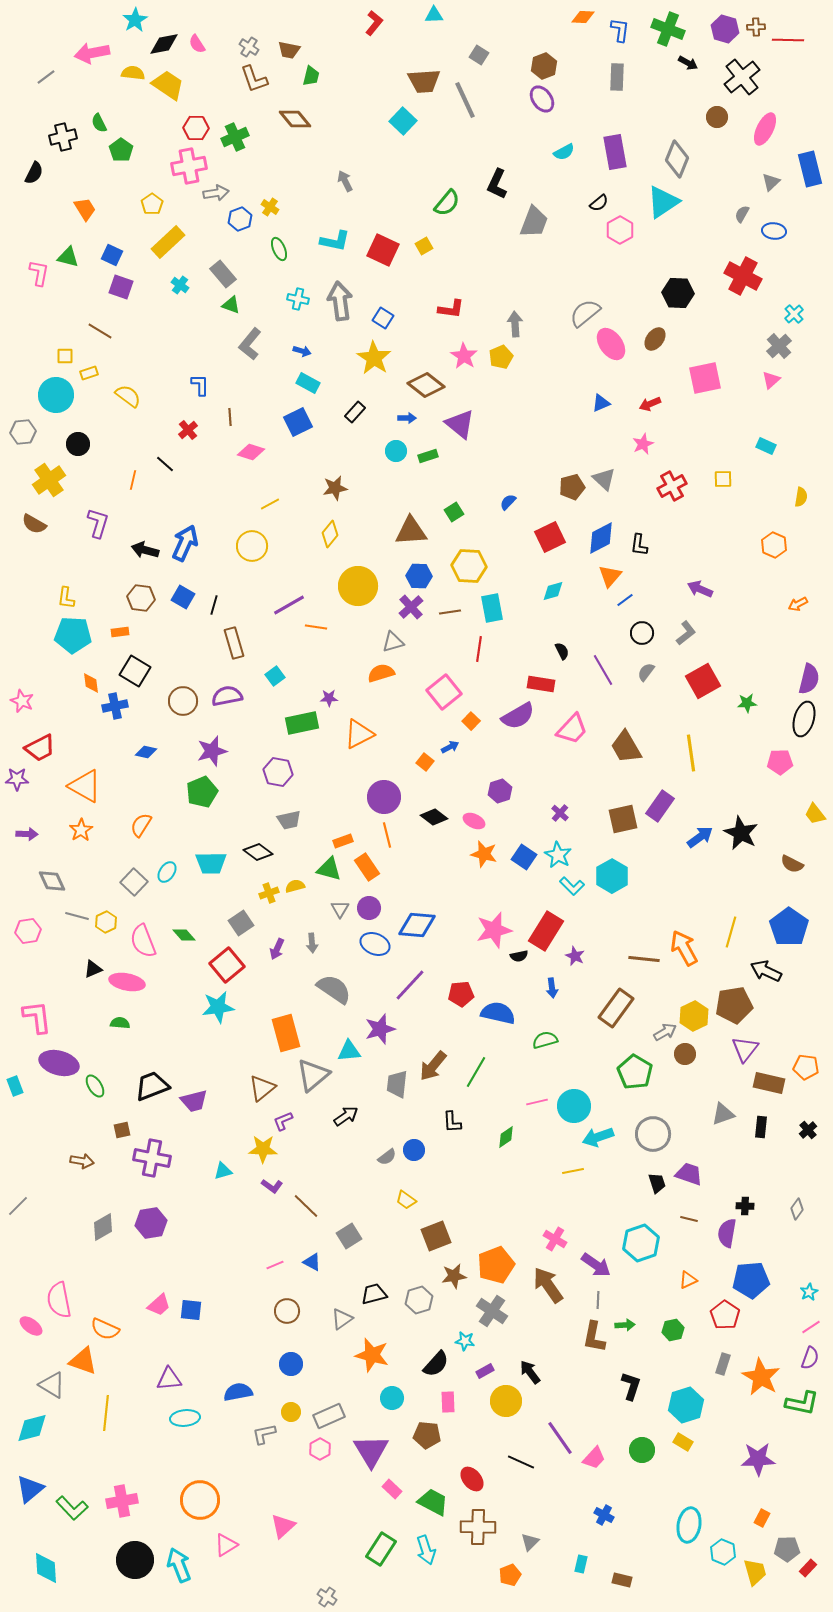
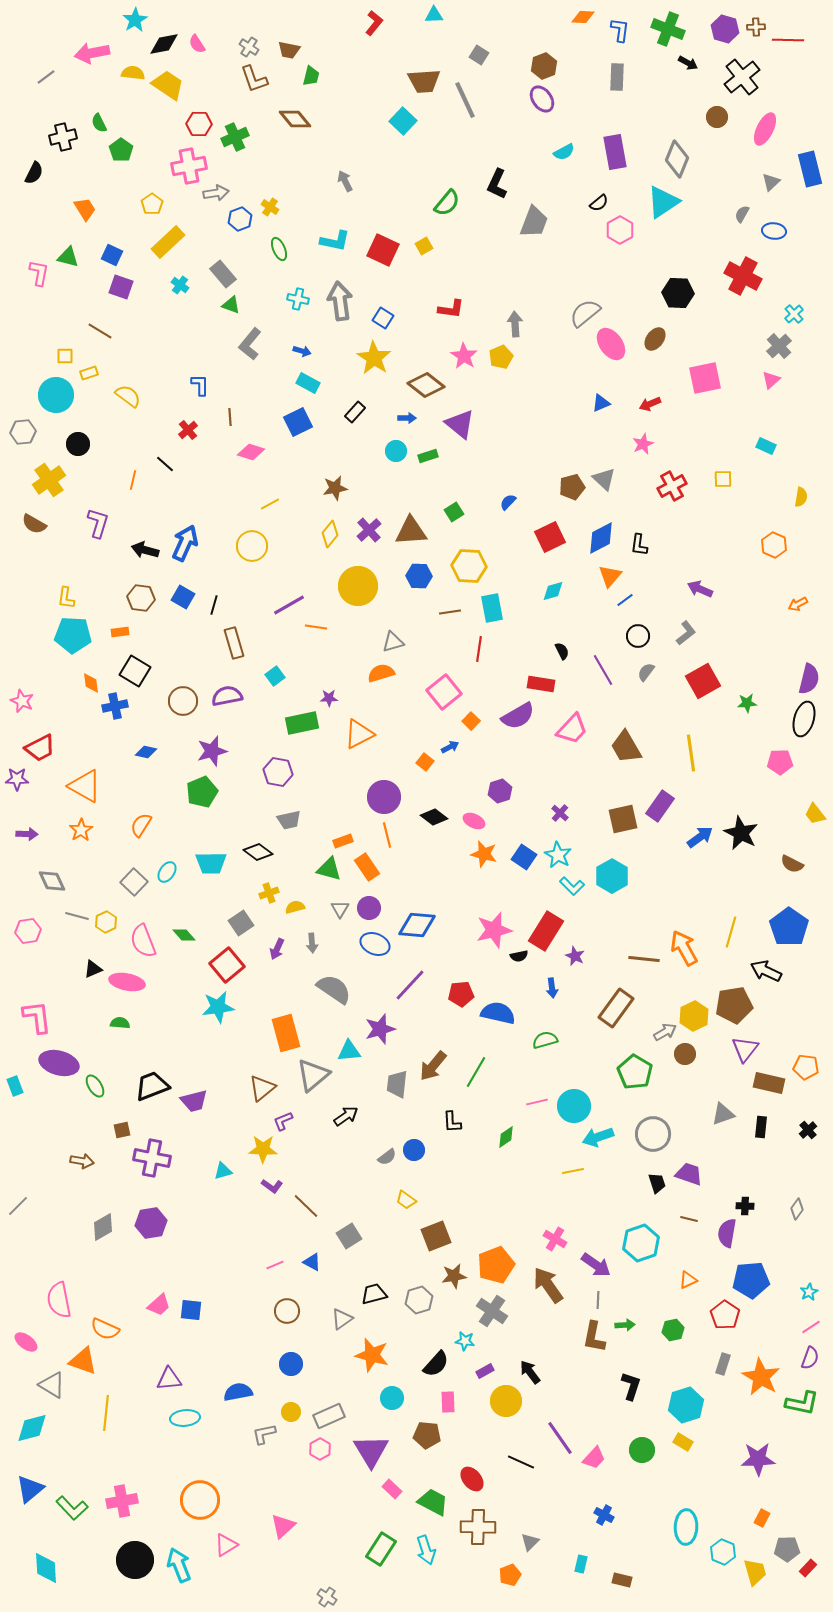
red hexagon at (196, 128): moved 3 px right, 4 px up
purple cross at (411, 607): moved 42 px left, 77 px up
black circle at (642, 633): moved 4 px left, 3 px down
yellow semicircle at (295, 886): moved 21 px down
pink ellipse at (31, 1326): moved 5 px left, 16 px down
cyan ellipse at (689, 1525): moved 3 px left, 2 px down; rotated 8 degrees counterclockwise
